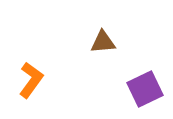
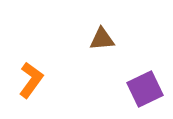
brown triangle: moved 1 px left, 3 px up
